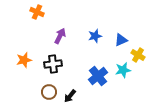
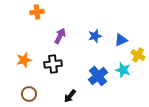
orange cross: rotated 32 degrees counterclockwise
cyan star: rotated 28 degrees clockwise
brown circle: moved 20 px left, 2 px down
